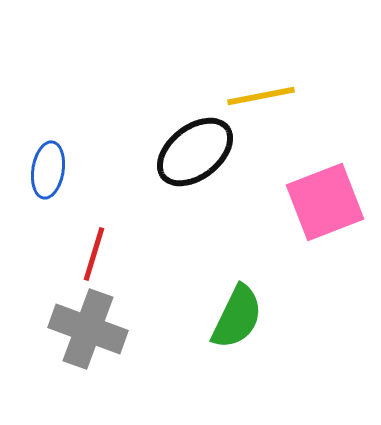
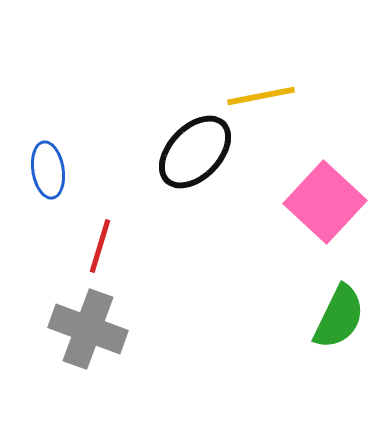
black ellipse: rotated 8 degrees counterclockwise
blue ellipse: rotated 18 degrees counterclockwise
pink square: rotated 26 degrees counterclockwise
red line: moved 6 px right, 8 px up
green semicircle: moved 102 px right
